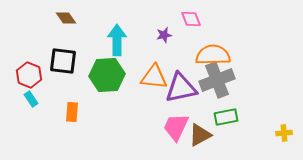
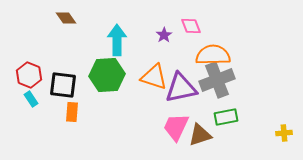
pink diamond: moved 7 px down
purple star: rotated 21 degrees counterclockwise
black square: moved 24 px down
orange triangle: rotated 12 degrees clockwise
brown triangle: rotated 10 degrees clockwise
